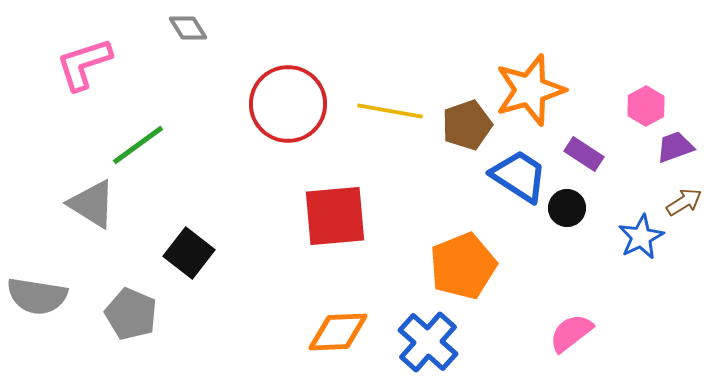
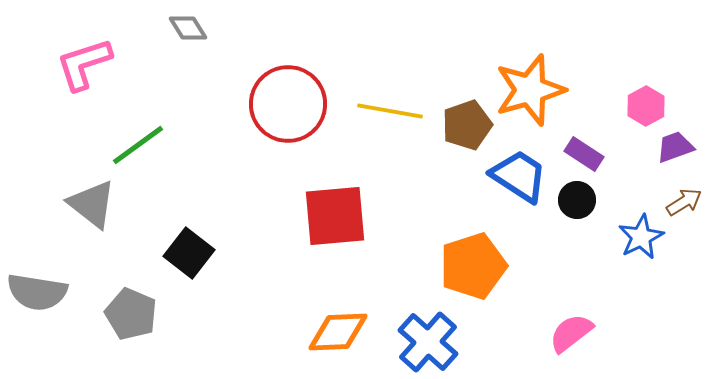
gray triangle: rotated 6 degrees clockwise
black circle: moved 10 px right, 8 px up
orange pentagon: moved 10 px right; rotated 4 degrees clockwise
gray semicircle: moved 4 px up
